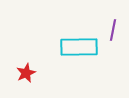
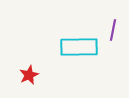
red star: moved 3 px right, 2 px down
